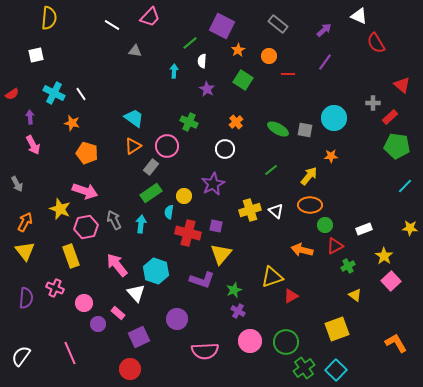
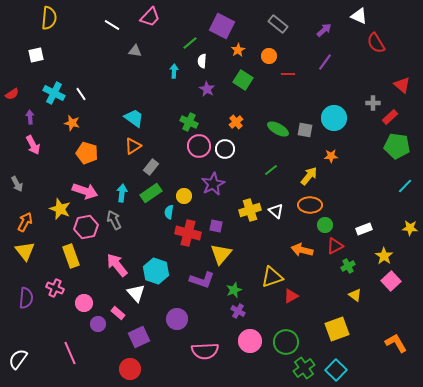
pink circle at (167, 146): moved 32 px right
cyan arrow at (141, 224): moved 19 px left, 31 px up
white semicircle at (21, 356): moved 3 px left, 3 px down
